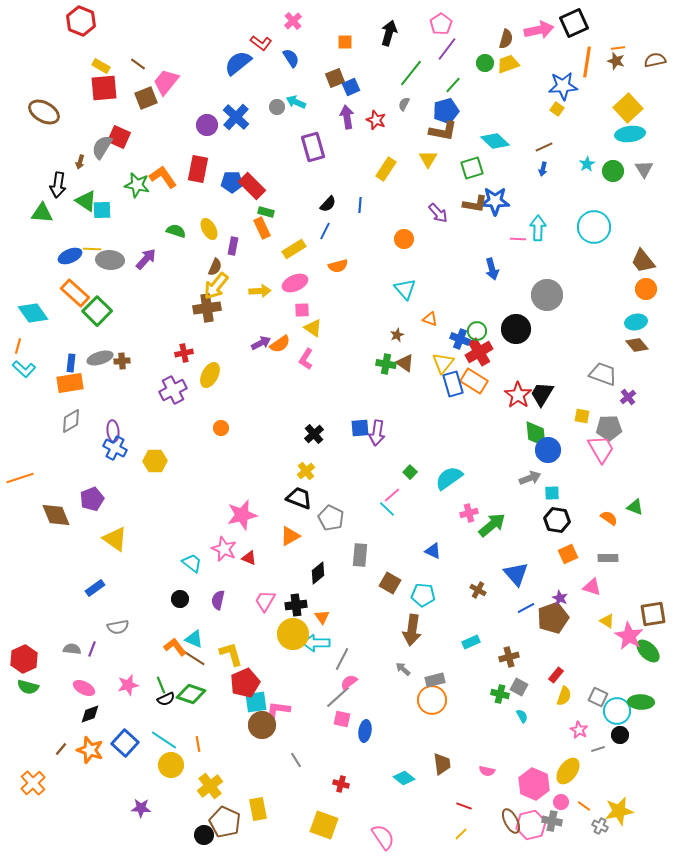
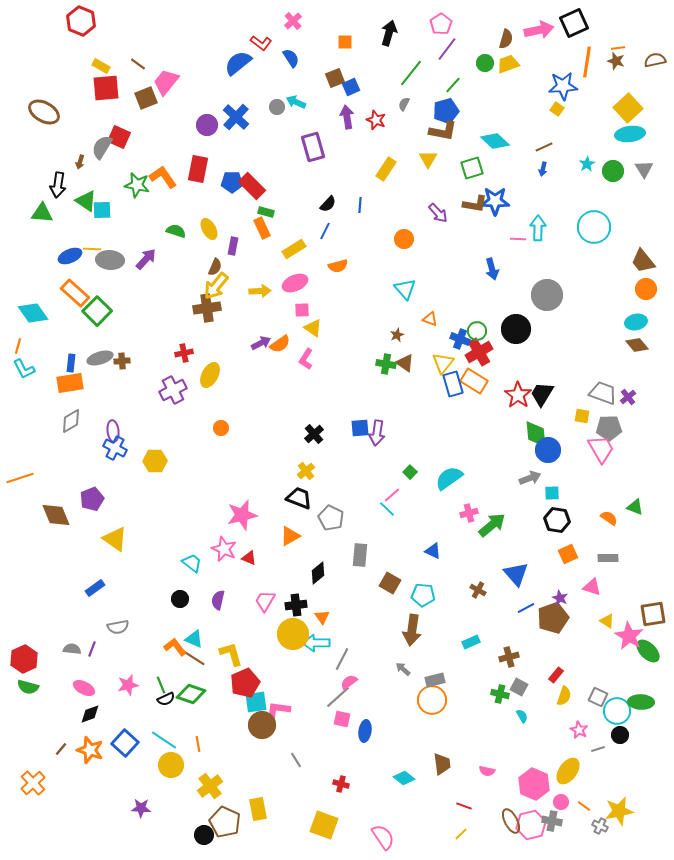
red square at (104, 88): moved 2 px right
cyan L-shape at (24, 369): rotated 20 degrees clockwise
gray trapezoid at (603, 374): moved 19 px down
